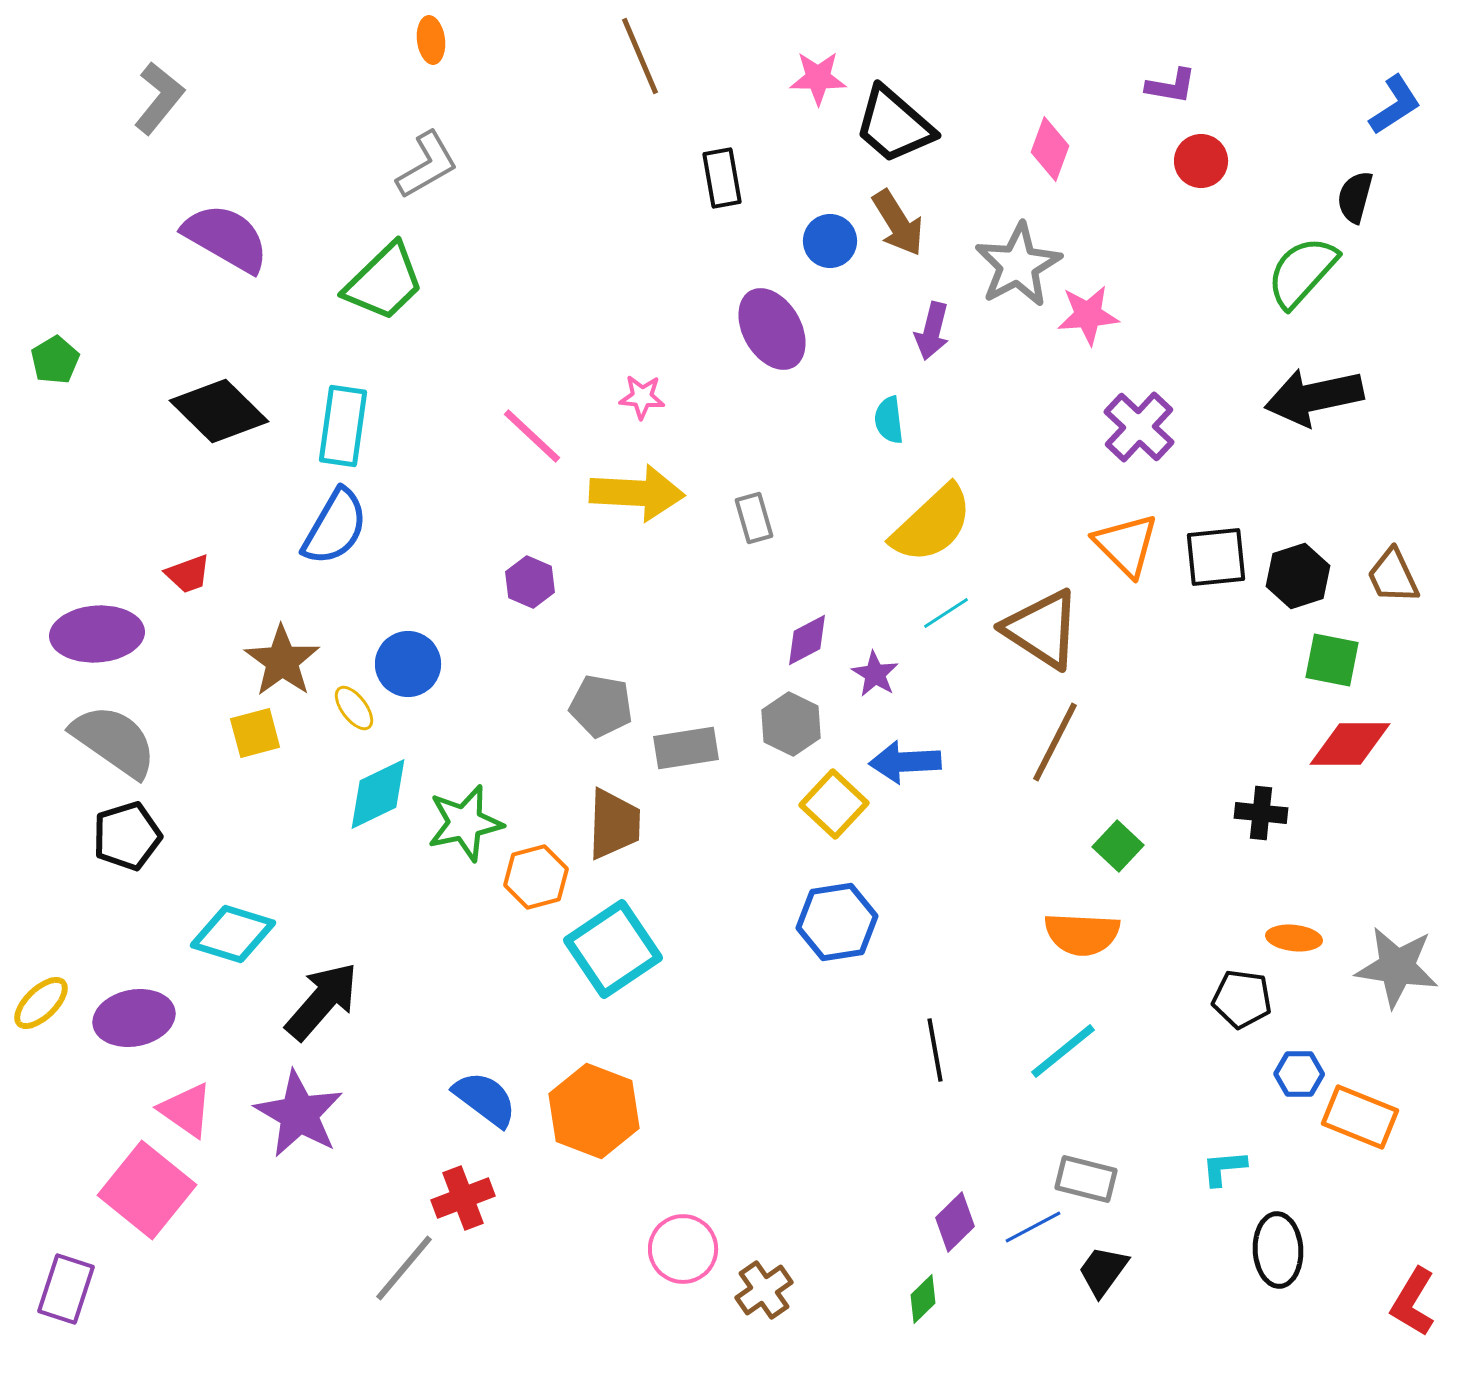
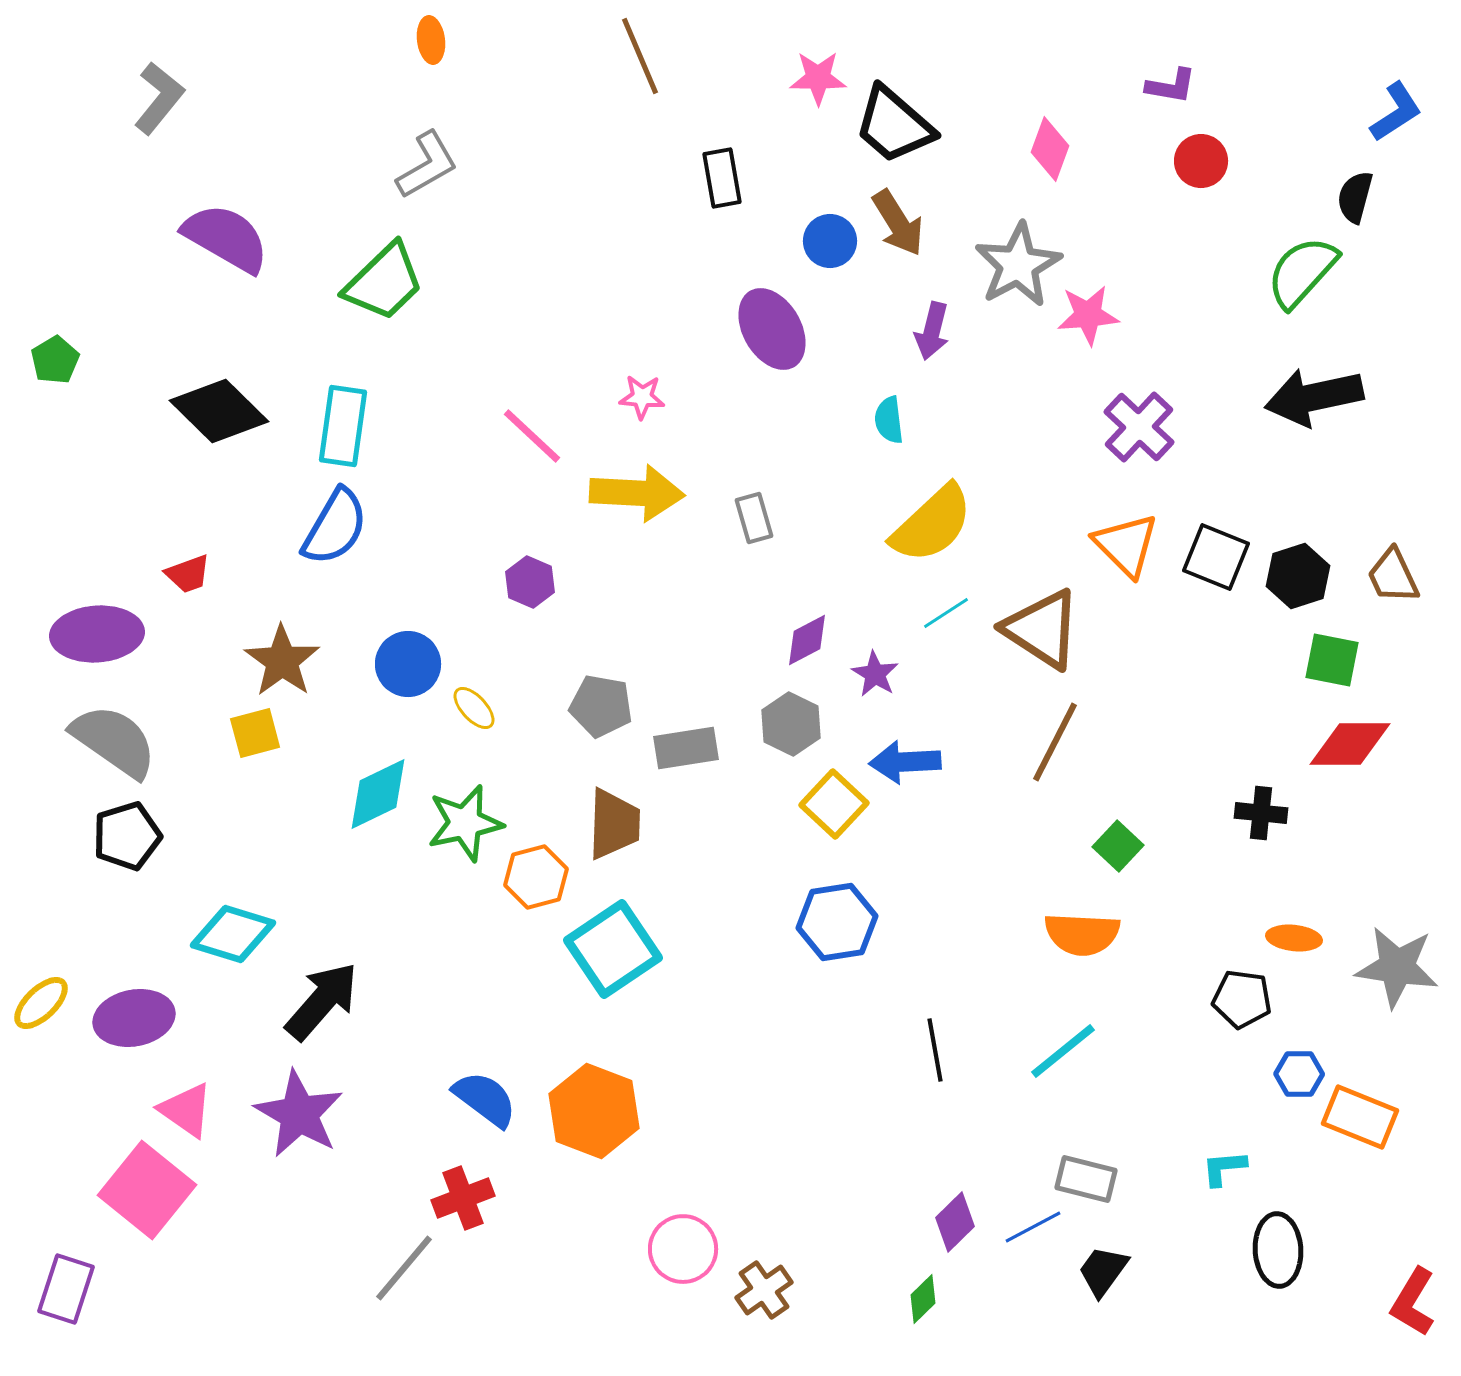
blue L-shape at (1395, 105): moved 1 px right, 7 px down
black square at (1216, 557): rotated 28 degrees clockwise
yellow ellipse at (354, 708): moved 120 px right; rotated 6 degrees counterclockwise
